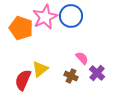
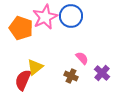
yellow triangle: moved 5 px left, 2 px up
purple cross: moved 5 px right
